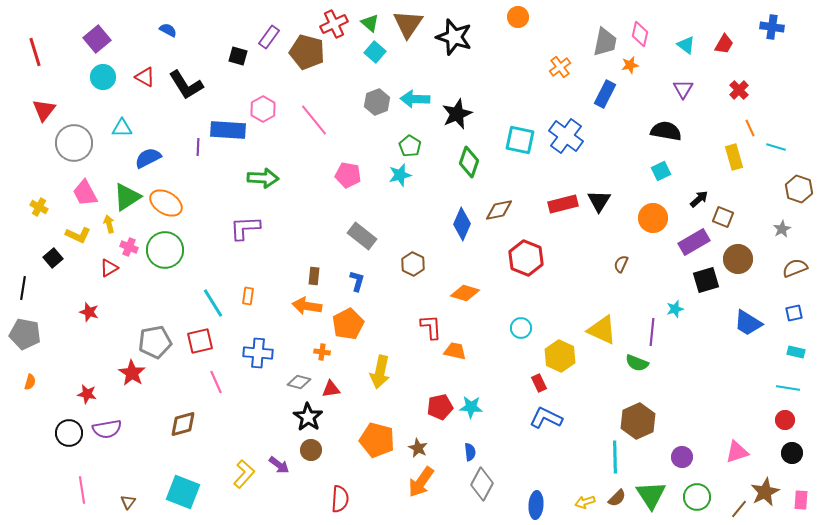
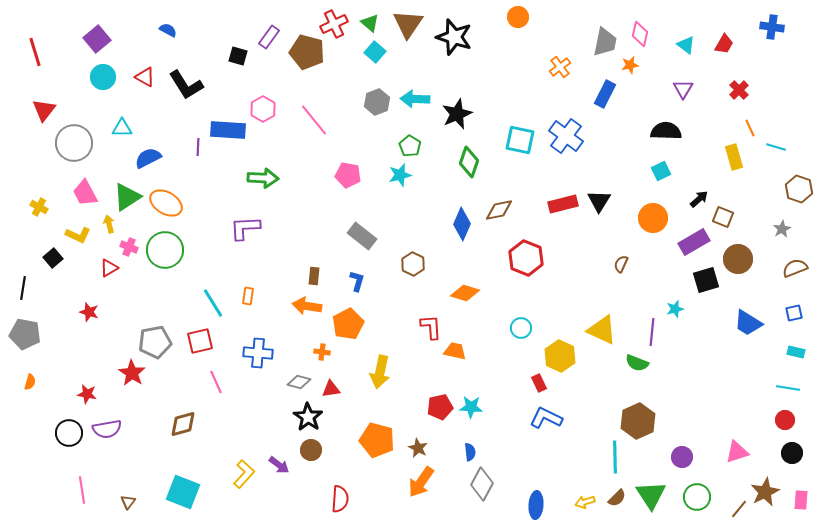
black semicircle at (666, 131): rotated 8 degrees counterclockwise
